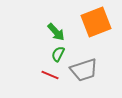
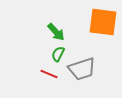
orange square: moved 7 px right; rotated 28 degrees clockwise
gray trapezoid: moved 2 px left, 1 px up
red line: moved 1 px left, 1 px up
